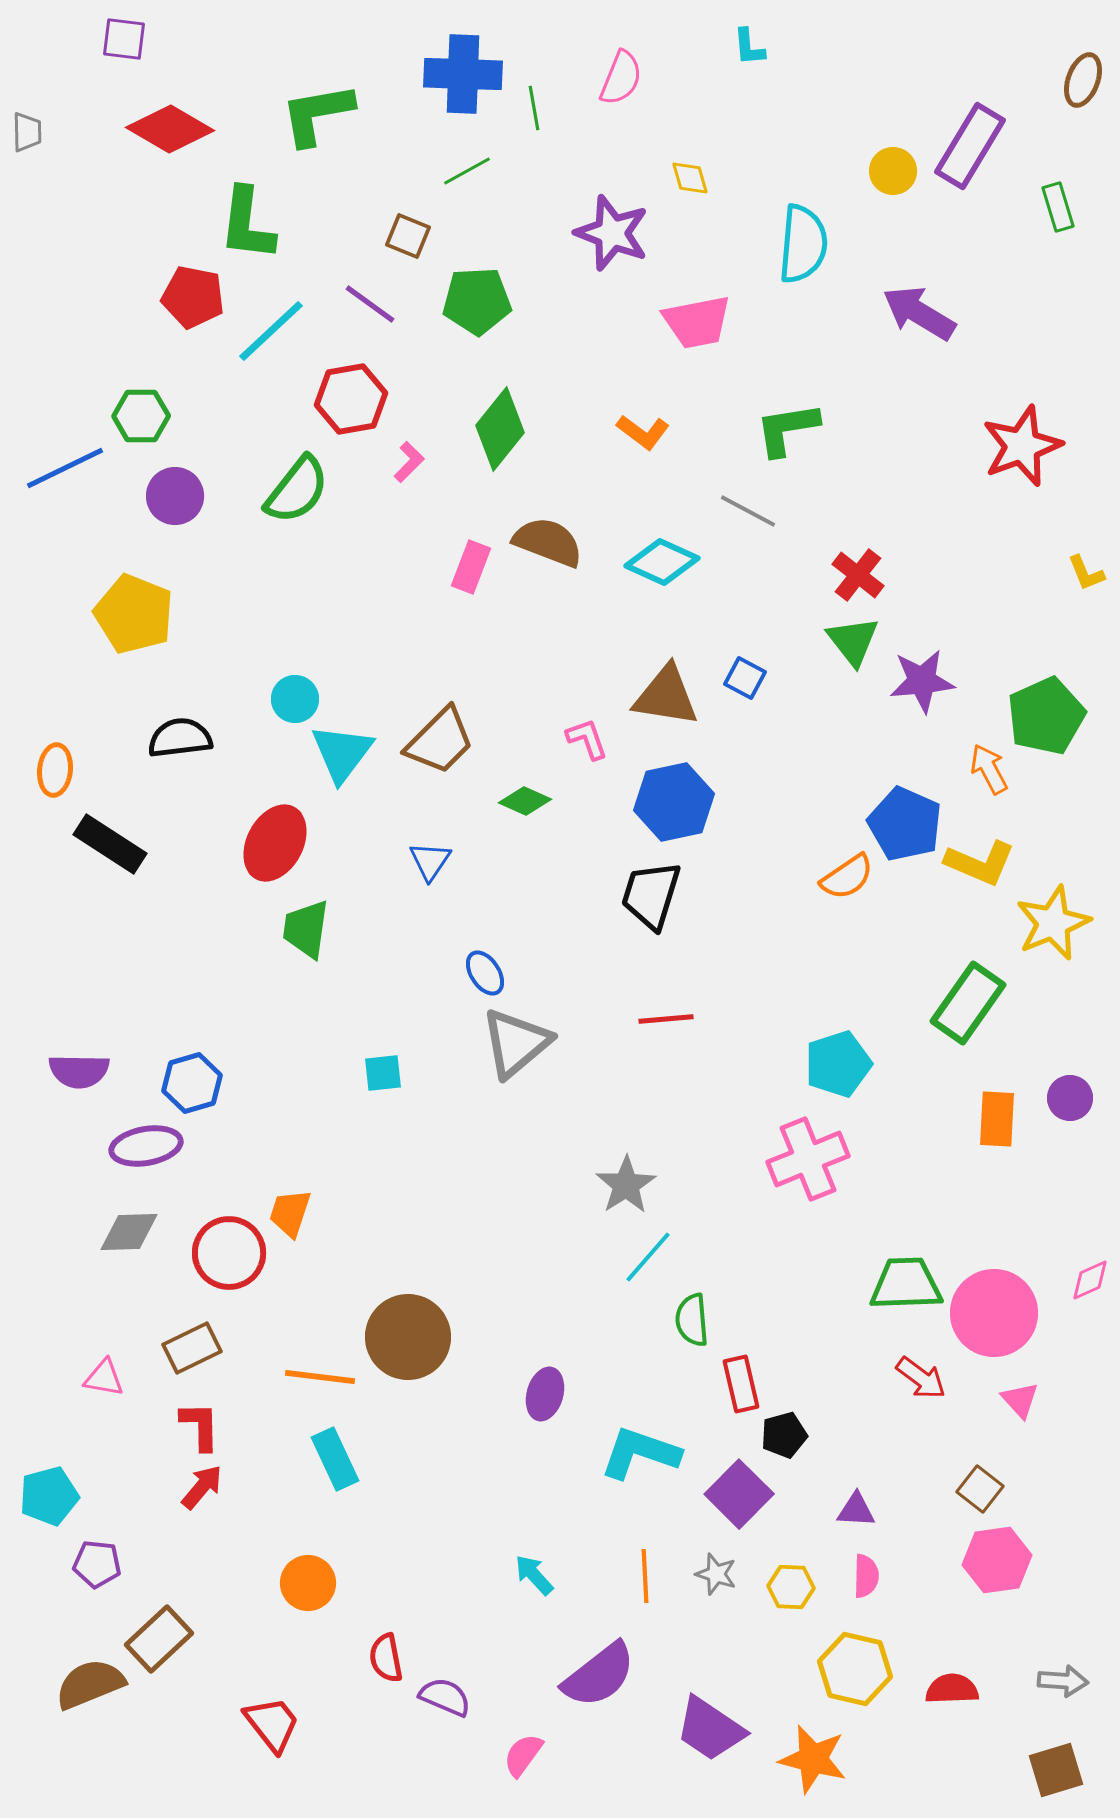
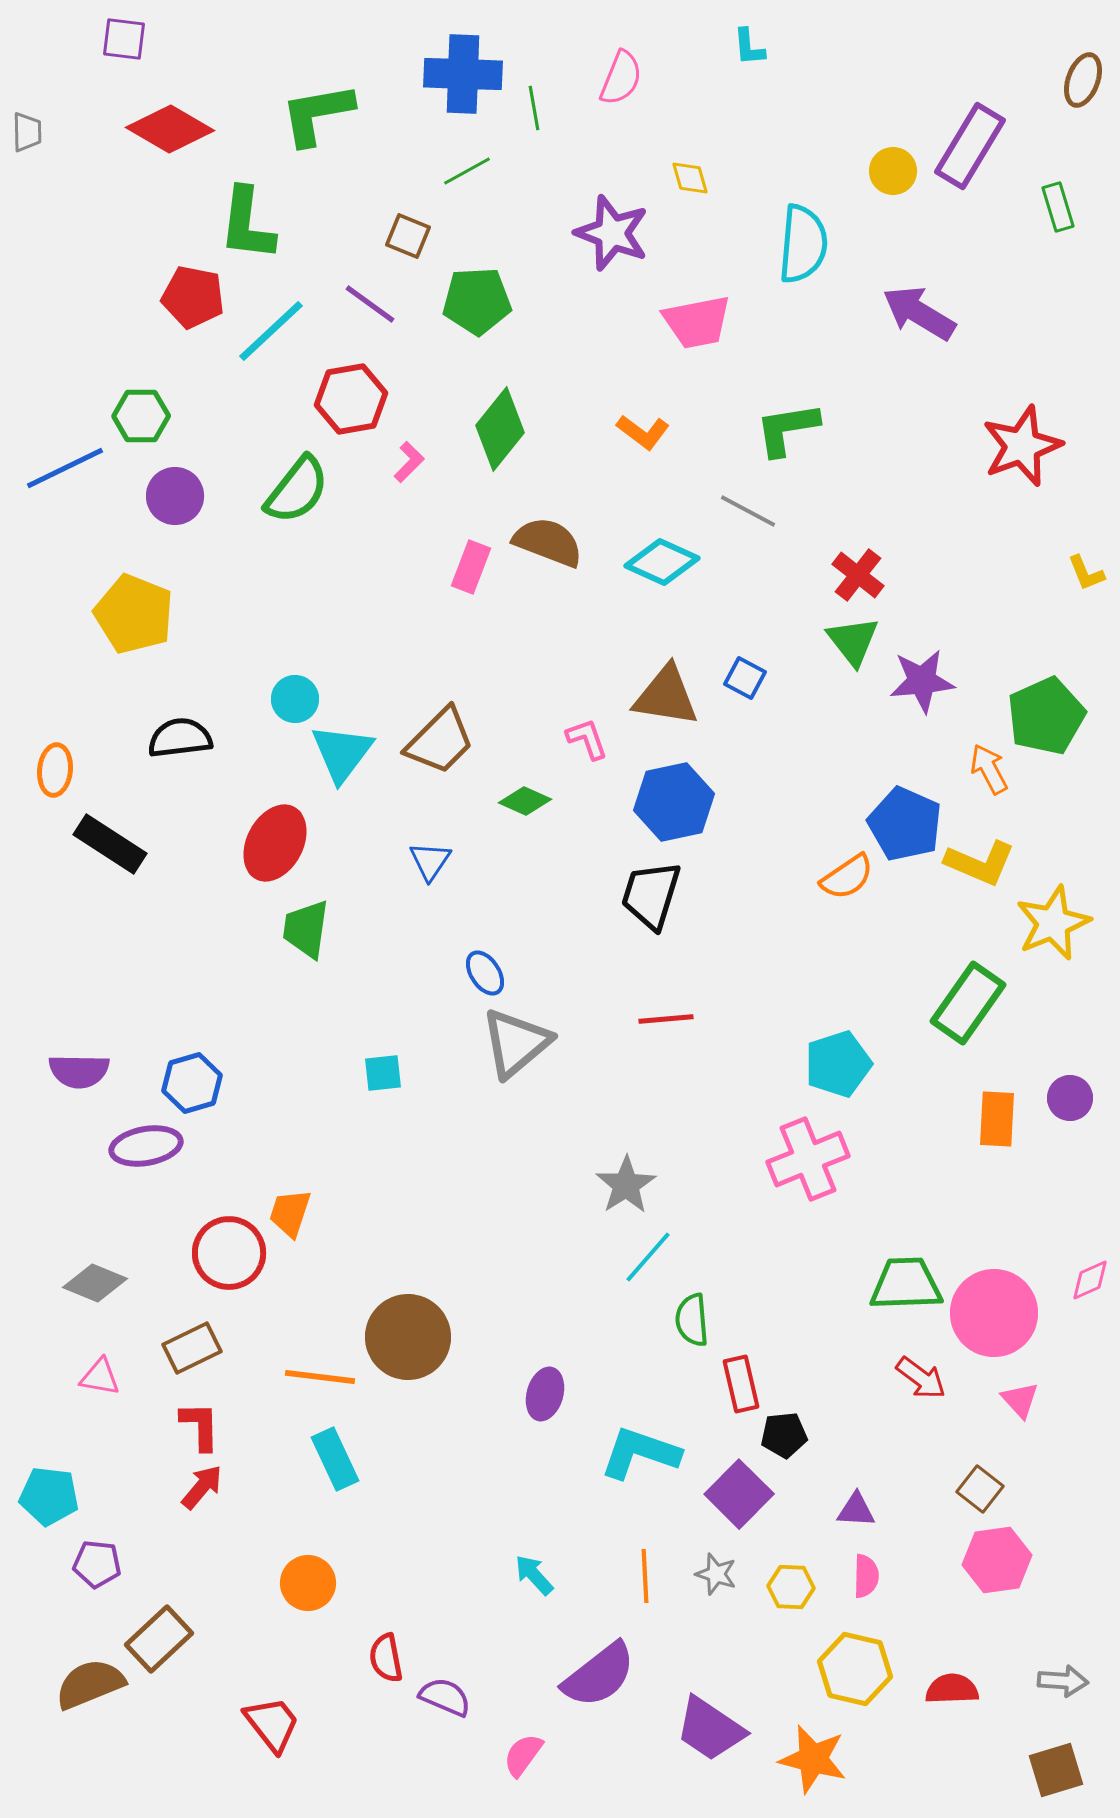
gray diamond at (129, 1232): moved 34 px left, 51 px down; rotated 24 degrees clockwise
pink triangle at (104, 1378): moved 4 px left, 1 px up
black pentagon at (784, 1435): rotated 9 degrees clockwise
cyan pentagon at (49, 1496): rotated 22 degrees clockwise
